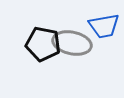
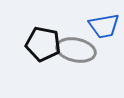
gray ellipse: moved 4 px right, 7 px down
